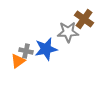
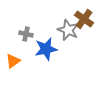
gray star: moved 2 px up; rotated 25 degrees clockwise
gray cross: moved 17 px up
orange triangle: moved 5 px left
